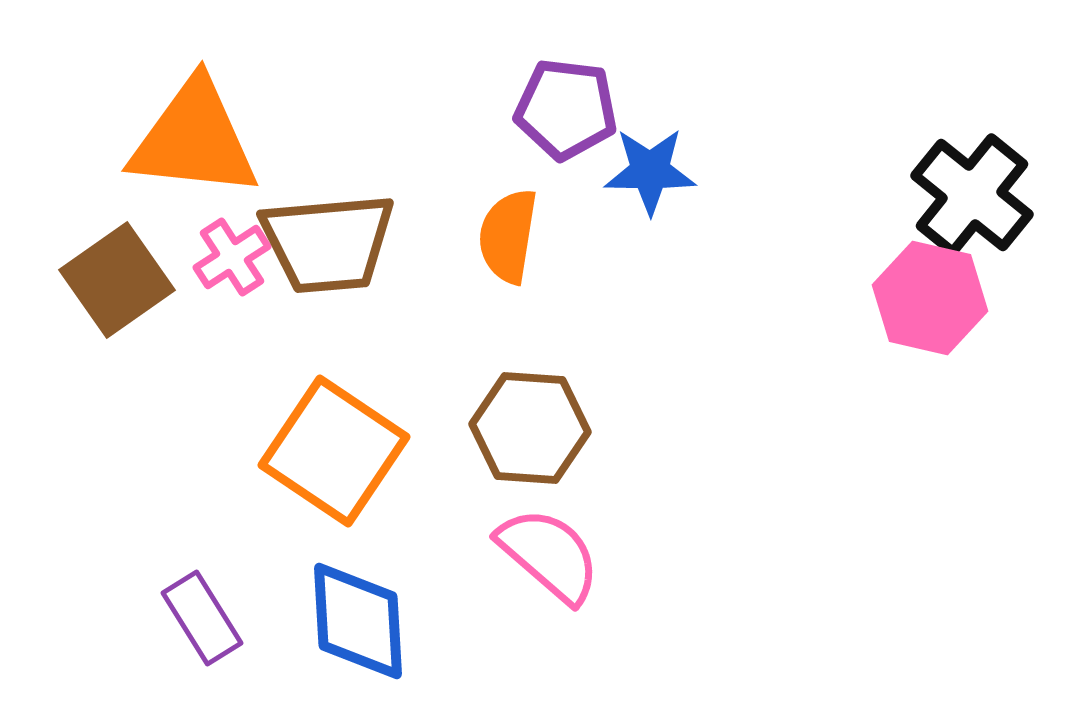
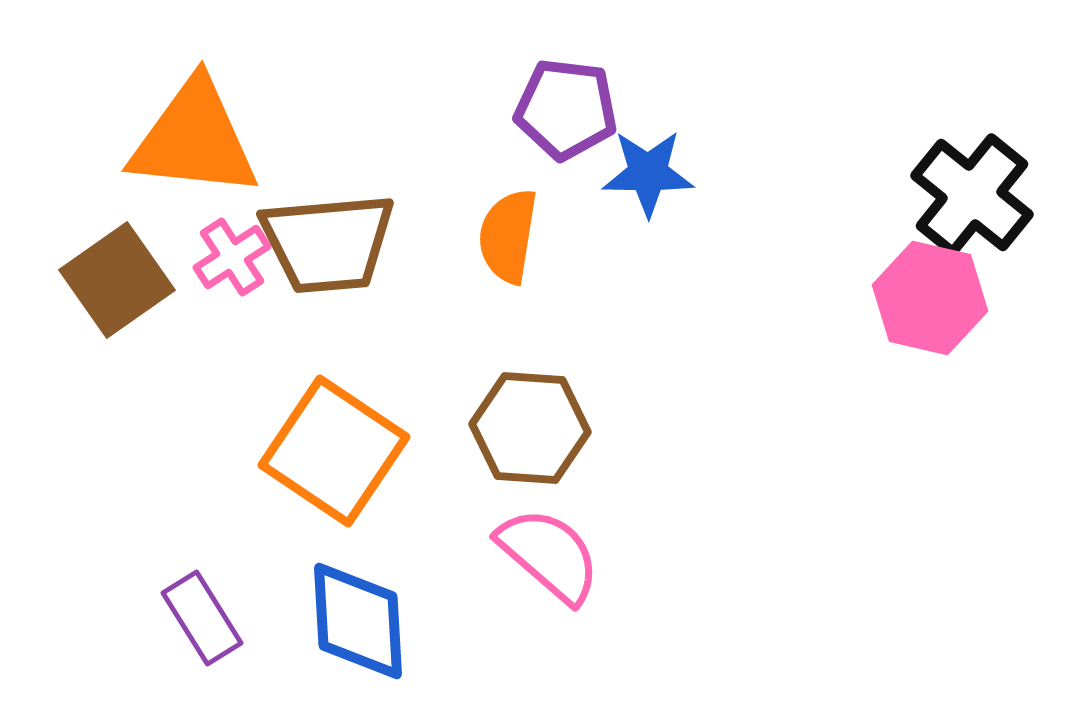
blue star: moved 2 px left, 2 px down
